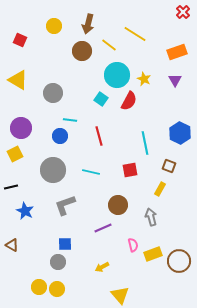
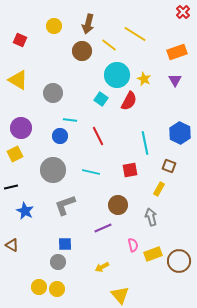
red line at (99, 136): moved 1 px left; rotated 12 degrees counterclockwise
yellow rectangle at (160, 189): moved 1 px left
